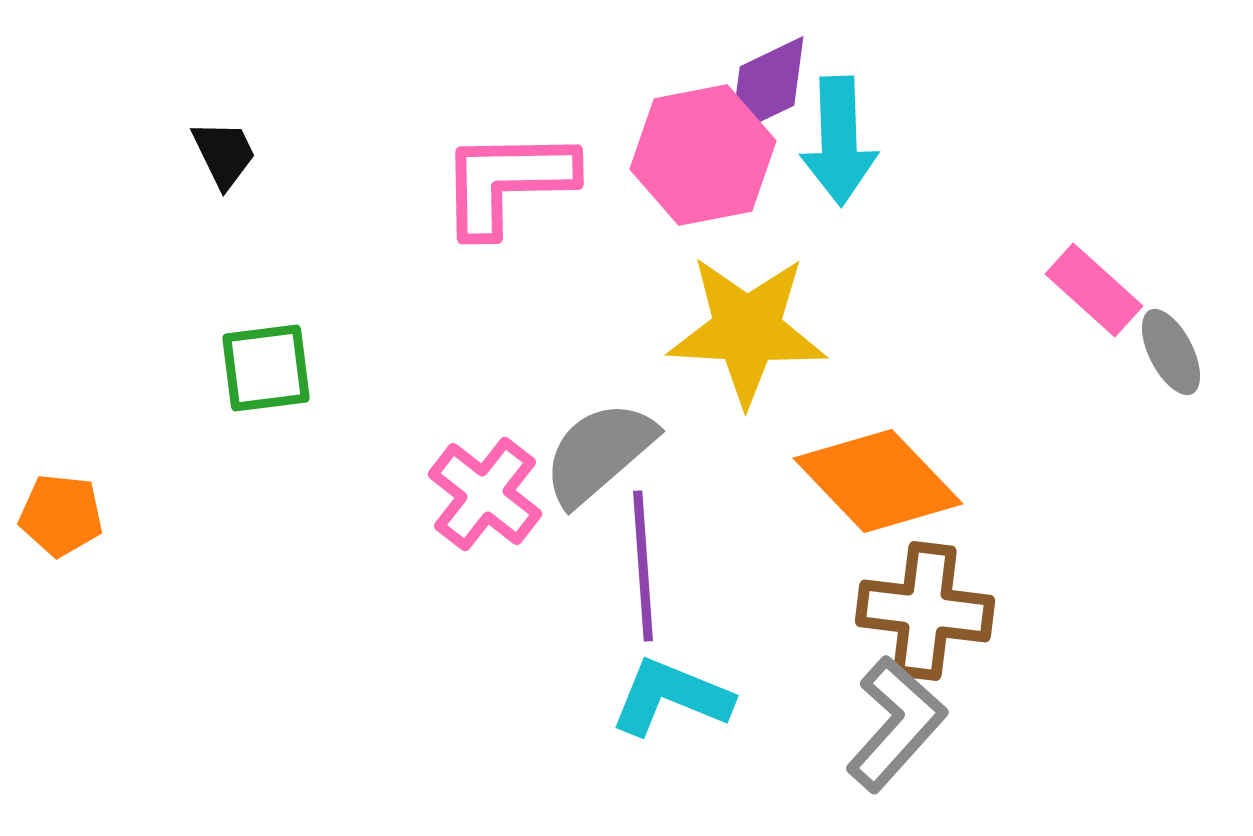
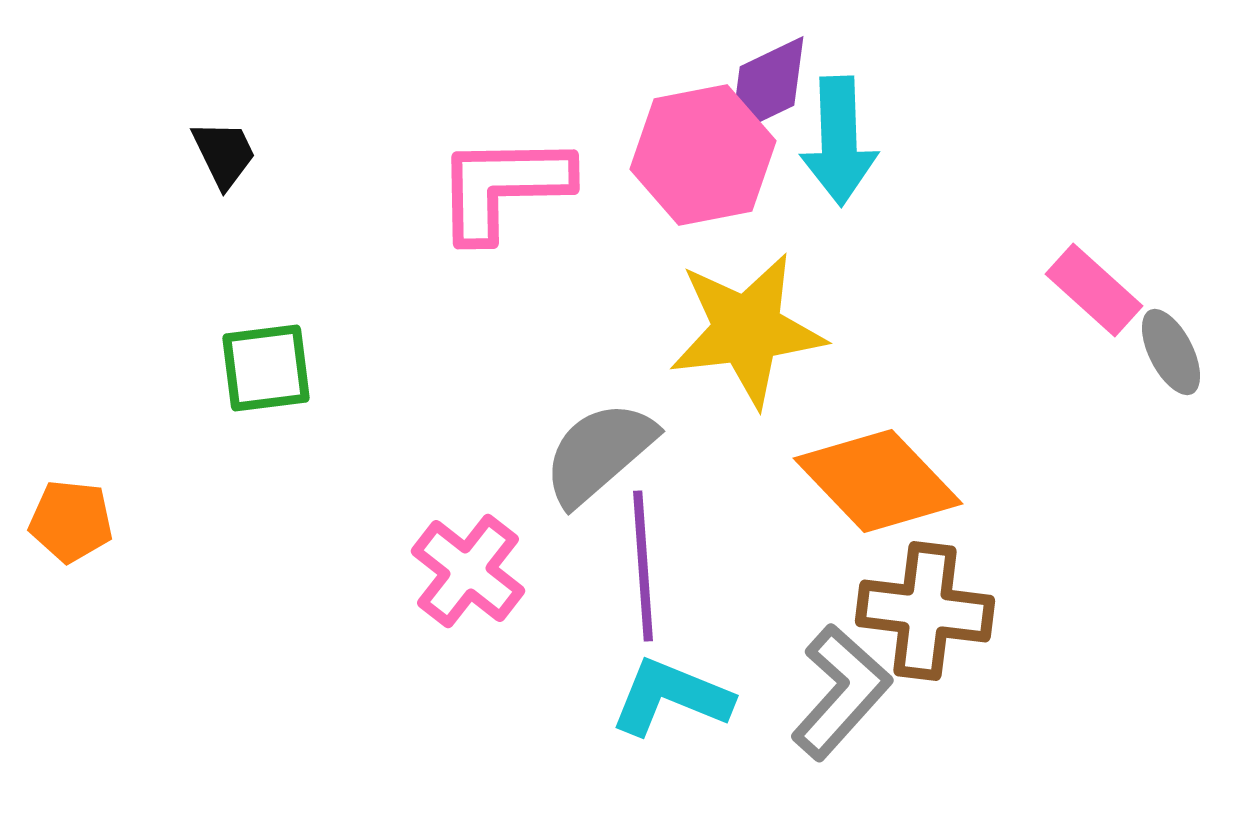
pink L-shape: moved 4 px left, 5 px down
yellow star: rotated 10 degrees counterclockwise
pink cross: moved 17 px left, 77 px down
orange pentagon: moved 10 px right, 6 px down
gray L-shape: moved 55 px left, 32 px up
